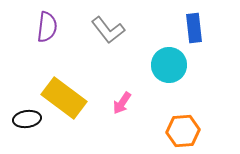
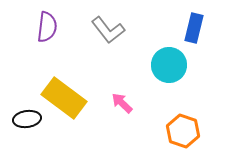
blue rectangle: rotated 20 degrees clockwise
pink arrow: rotated 100 degrees clockwise
orange hexagon: rotated 24 degrees clockwise
